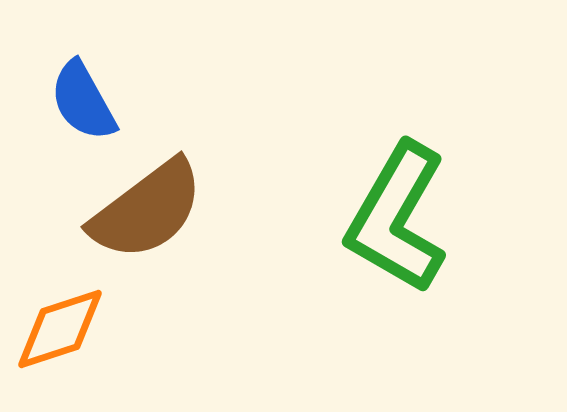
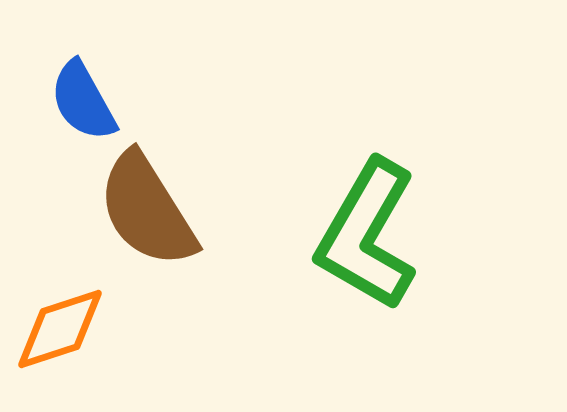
brown semicircle: rotated 95 degrees clockwise
green L-shape: moved 30 px left, 17 px down
